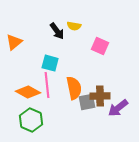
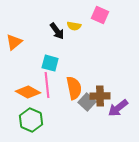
pink square: moved 31 px up
gray square: rotated 36 degrees counterclockwise
